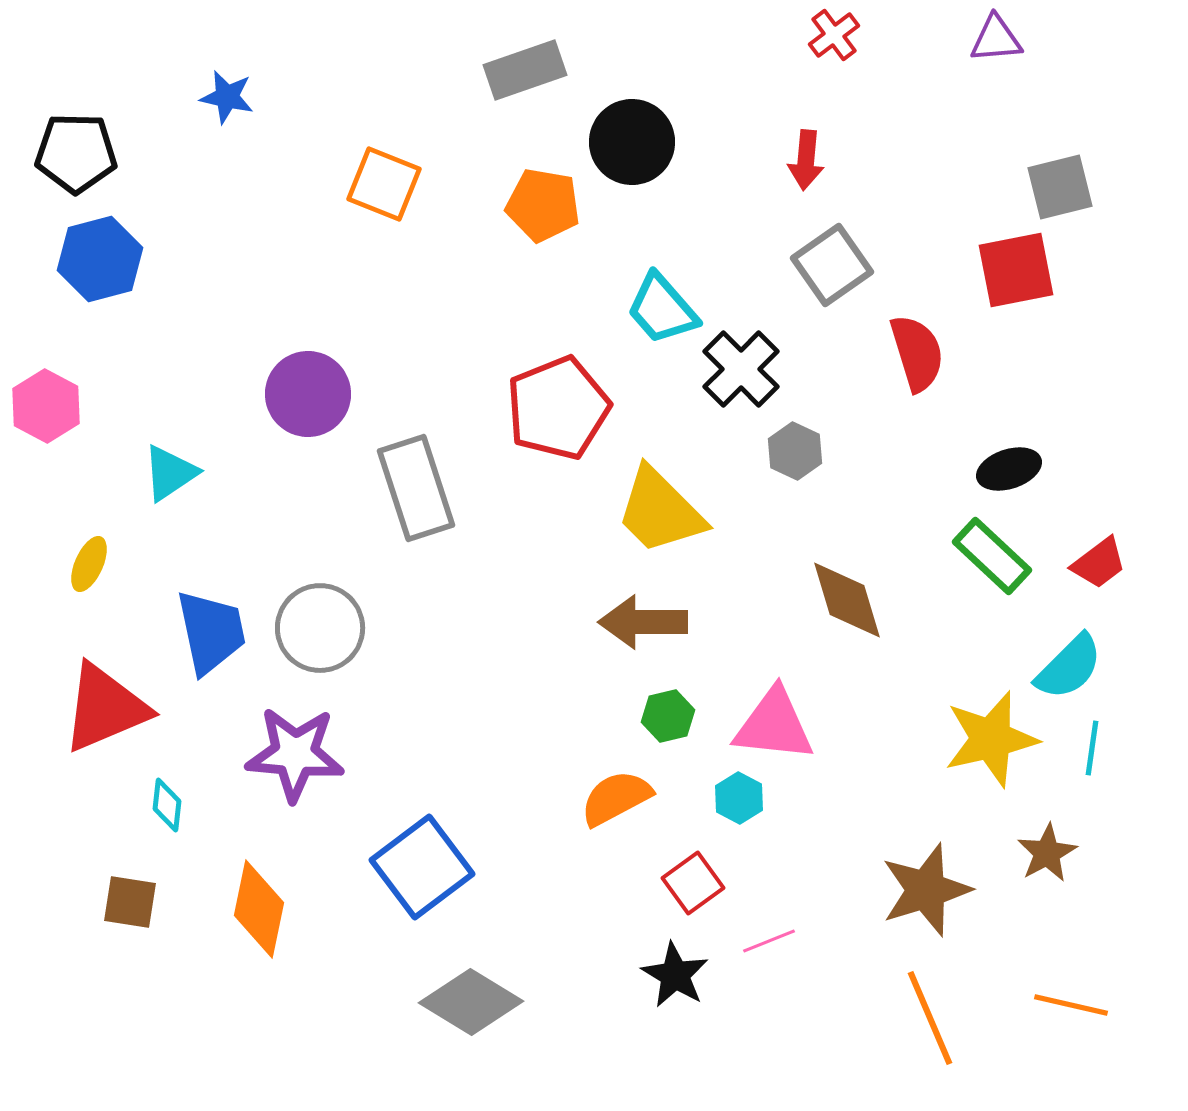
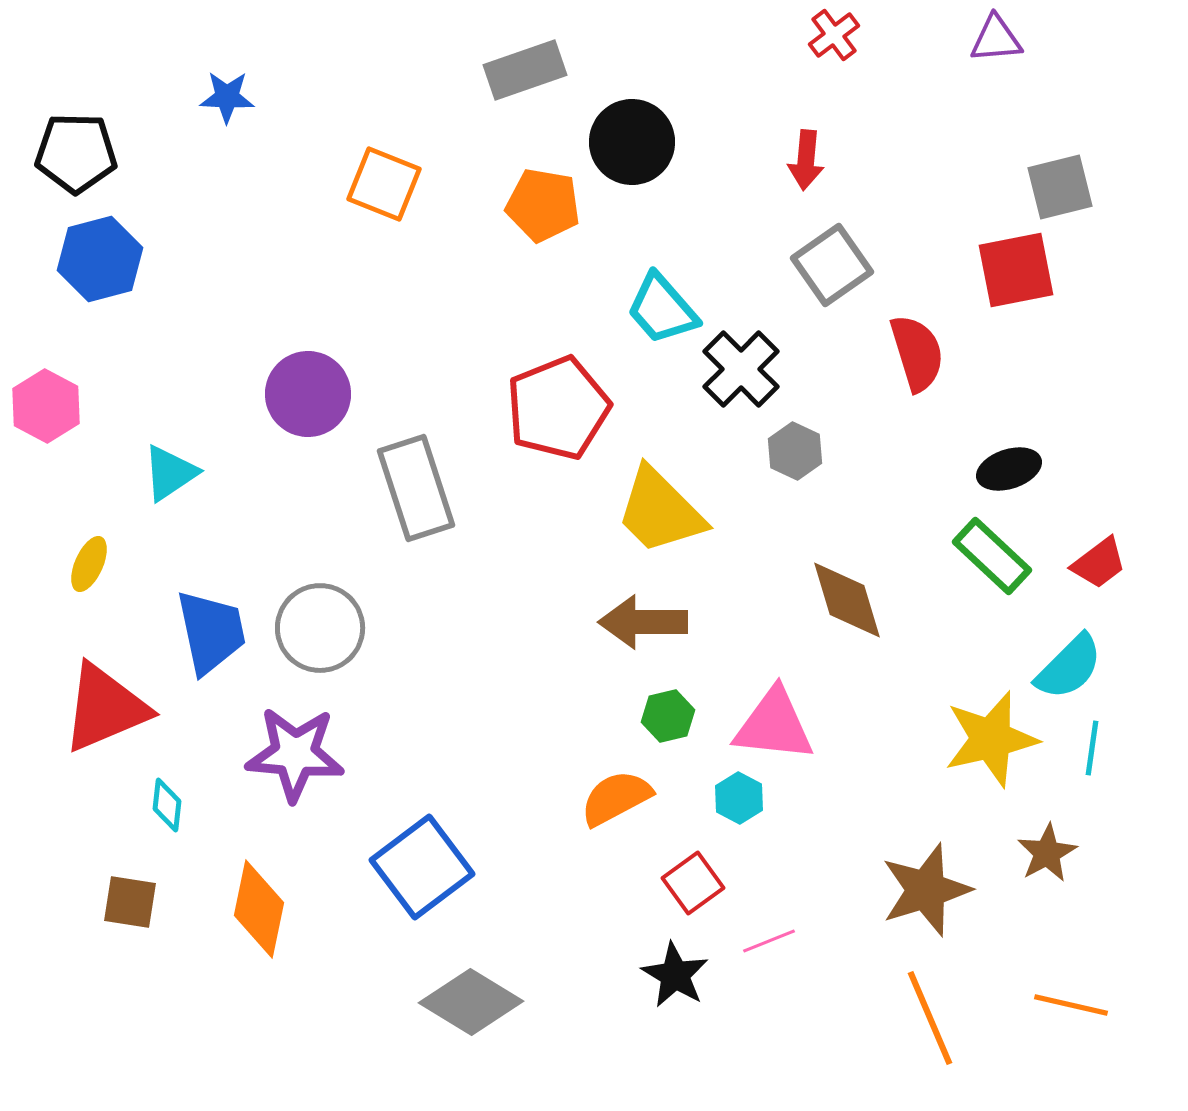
blue star at (227, 97): rotated 10 degrees counterclockwise
